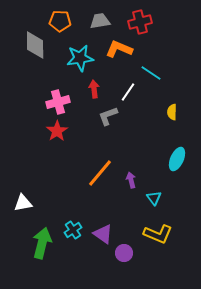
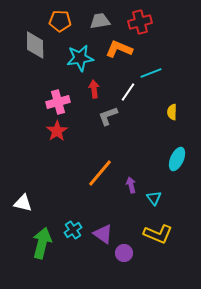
cyan line: rotated 55 degrees counterclockwise
purple arrow: moved 5 px down
white triangle: rotated 24 degrees clockwise
